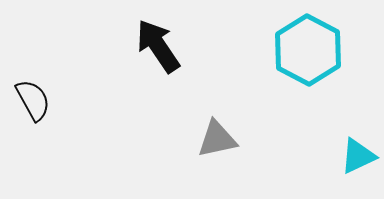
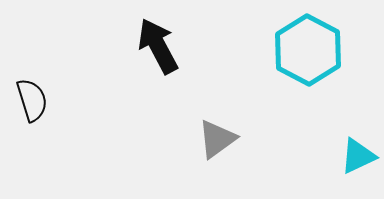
black arrow: rotated 6 degrees clockwise
black semicircle: moved 1 px left; rotated 12 degrees clockwise
gray triangle: rotated 24 degrees counterclockwise
